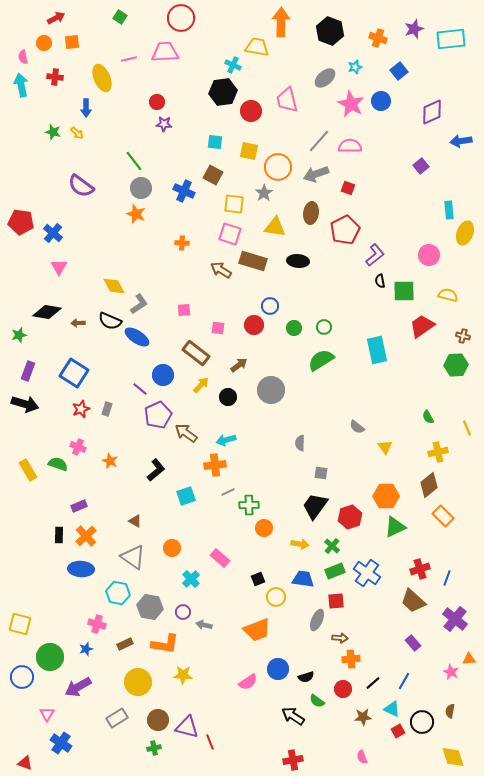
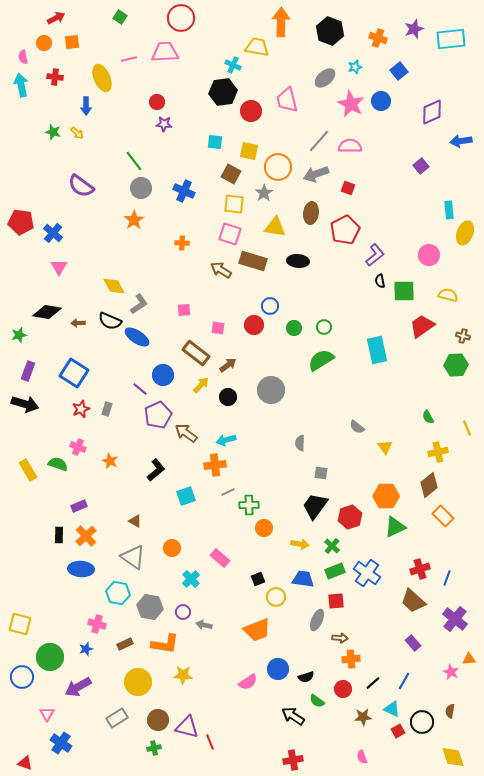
blue arrow at (86, 108): moved 2 px up
brown square at (213, 175): moved 18 px right, 1 px up
orange star at (136, 214): moved 2 px left, 6 px down; rotated 18 degrees clockwise
brown arrow at (239, 365): moved 11 px left
